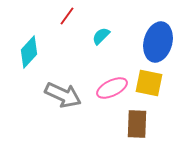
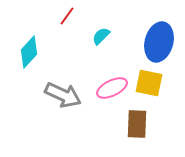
blue ellipse: moved 1 px right
